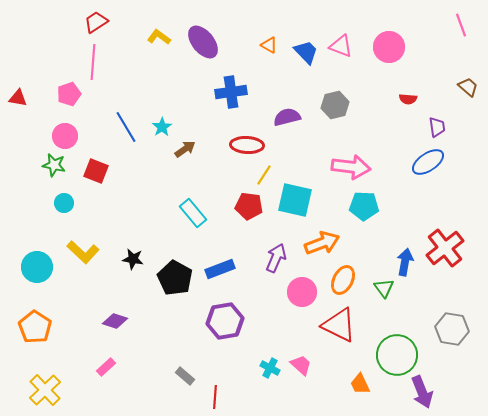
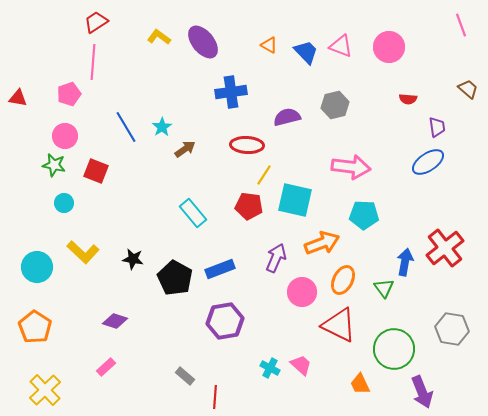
brown trapezoid at (468, 87): moved 2 px down
cyan pentagon at (364, 206): moved 9 px down
green circle at (397, 355): moved 3 px left, 6 px up
